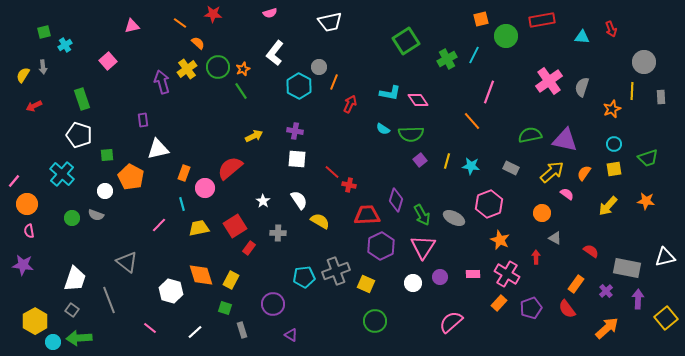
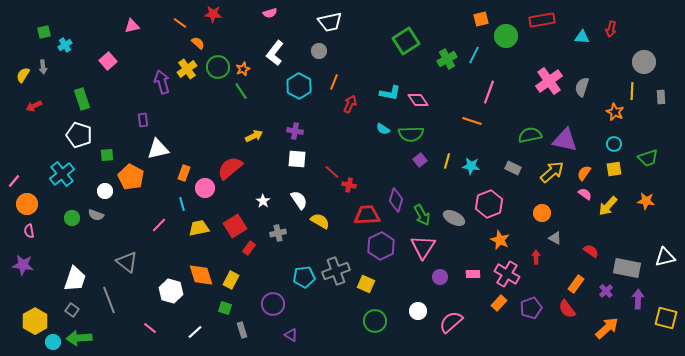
red arrow at (611, 29): rotated 35 degrees clockwise
gray circle at (319, 67): moved 16 px up
orange star at (612, 109): moved 3 px right, 3 px down; rotated 24 degrees counterclockwise
orange line at (472, 121): rotated 30 degrees counterclockwise
gray rectangle at (511, 168): moved 2 px right
cyan cross at (62, 174): rotated 10 degrees clockwise
pink semicircle at (567, 194): moved 18 px right
gray cross at (278, 233): rotated 14 degrees counterclockwise
white circle at (413, 283): moved 5 px right, 28 px down
yellow square at (666, 318): rotated 35 degrees counterclockwise
